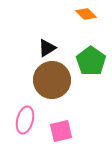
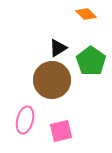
black triangle: moved 11 px right
